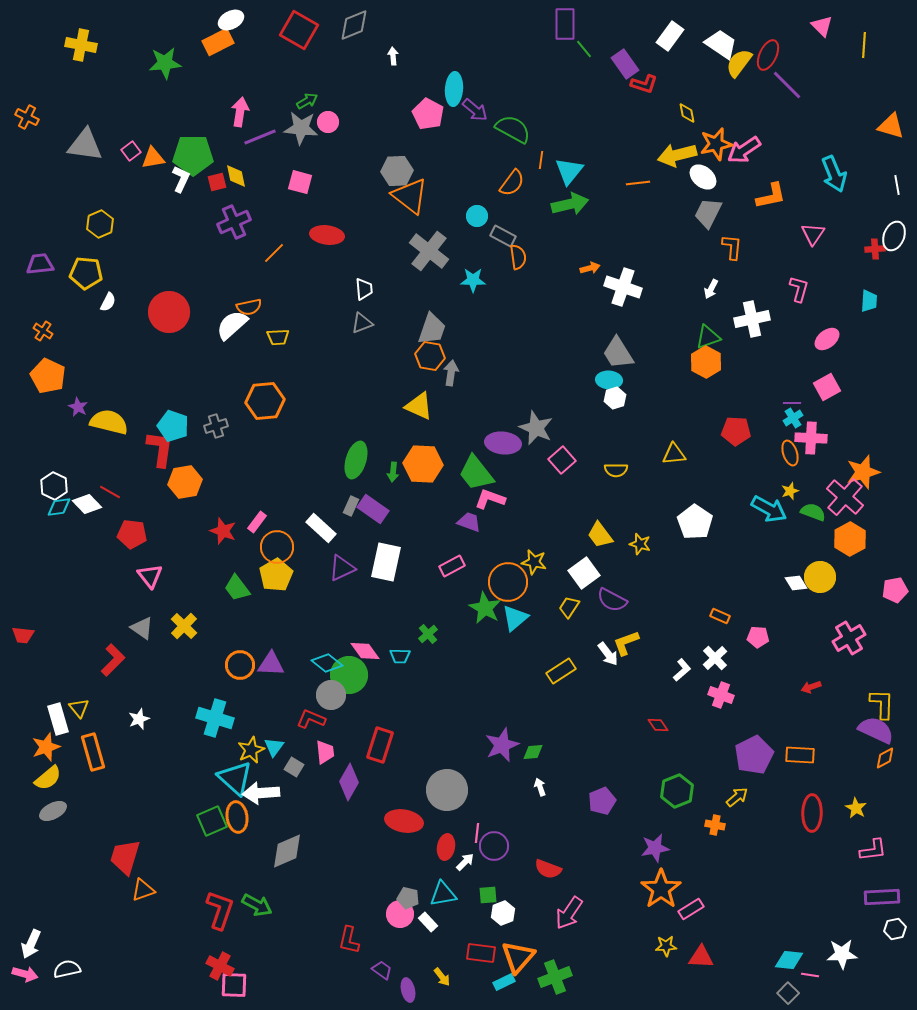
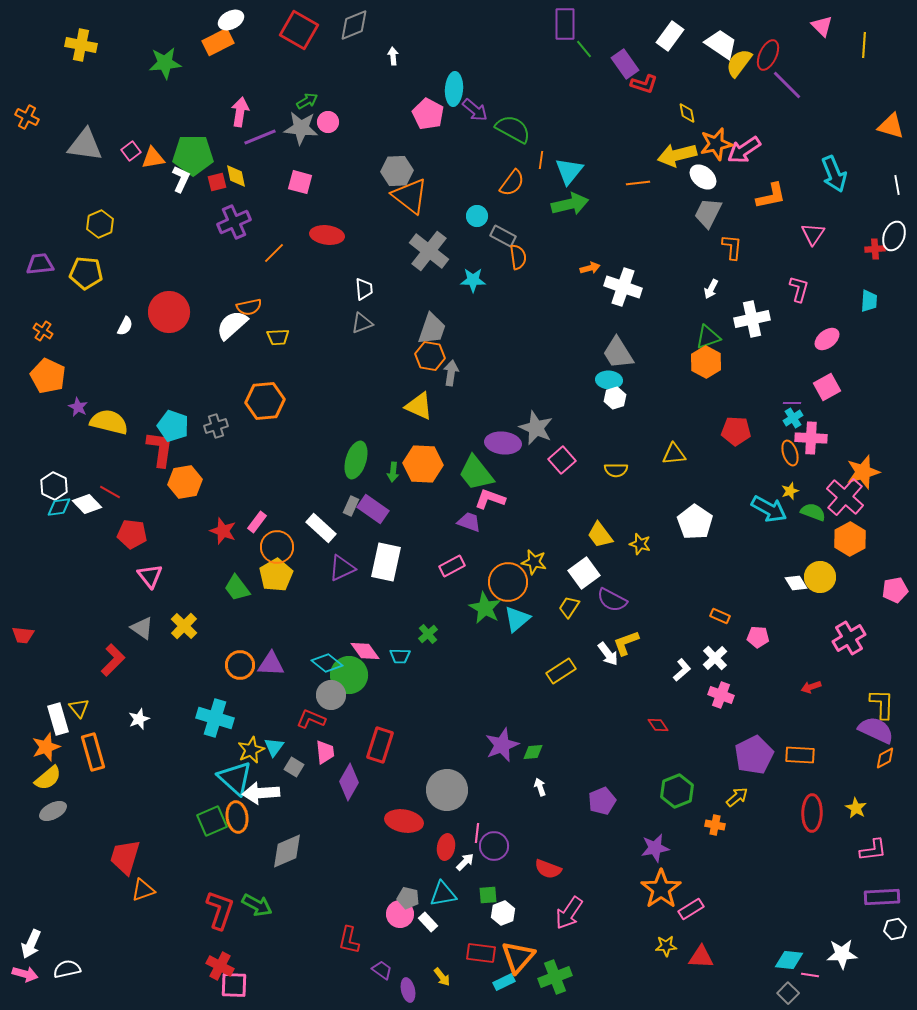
white semicircle at (108, 302): moved 17 px right, 24 px down
cyan triangle at (515, 618): moved 2 px right, 1 px down
